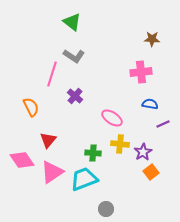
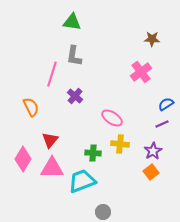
green triangle: rotated 30 degrees counterclockwise
gray L-shape: rotated 65 degrees clockwise
pink cross: rotated 30 degrees counterclockwise
blue semicircle: moved 16 px right; rotated 42 degrees counterclockwise
purple line: moved 1 px left
red triangle: moved 2 px right
purple star: moved 10 px right, 1 px up
pink diamond: moved 1 px right, 1 px up; rotated 65 degrees clockwise
pink triangle: moved 4 px up; rotated 35 degrees clockwise
cyan trapezoid: moved 2 px left, 2 px down
gray circle: moved 3 px left, 3 px down
